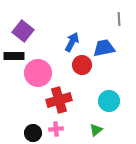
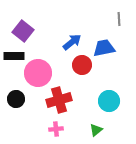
blue arrow: rotated 24 degrees clockwise
black circle: moved 17 px left, 34 px up
